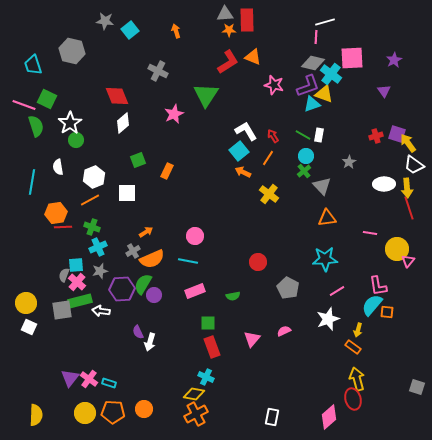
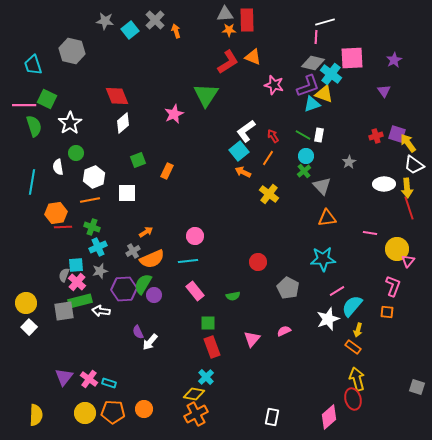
gray cross at (158, 71): moved 3 px left, 51 px up; rotated 18 degrees clockwise
pink line at (24, 105): rotated 20 degrees counterclockwise
green semicircle at (36, 126): moved 2 px left
white L-shape at (246, 131): rotated 95 degrees counterclockwise
green circle at (76, 140): moved 13 px down
orange line at (90, 200): rotated 18 degrees clockwise
cyan star at (325, 259): moved 2 px left
cyan line at (188, 261): rotated 18 degrees counterclockwise
pink L-shape at (378, 286): moved 15 px right; rotated 150 degrees counterclockwise
purple hexagon at (122, 289): moved 2 px right
pink rectangle at (195, 291): rotated 72 degrees clockwise
cyan semicircle at (372, 305): moved 20 px left, 1 px down
gray square at (62, 310): moved 2 px right, 1 px down
white square at (29, 327): rotated 21 degrees clockwise
white arrow at (150, 342): rotated 24 degrees clockwise
cyan cross at (206, 377): rotated 21 degrees clockwise
purple triangle at (70, 378): moved 6 px left, 1 px up
